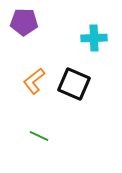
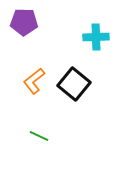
cyan cross: moved 2 px right, 1 px up
black square: rotated 16 degrees clockwise
